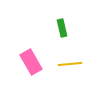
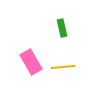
yellow line: moved 7 px left, 3 px down
